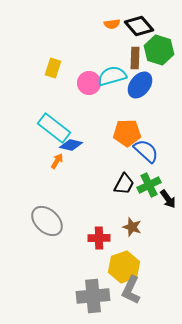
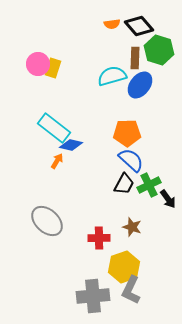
pink circle: moved 51 px left, 19 px up
blue semicircle: moved 15 px left, 9 px down
